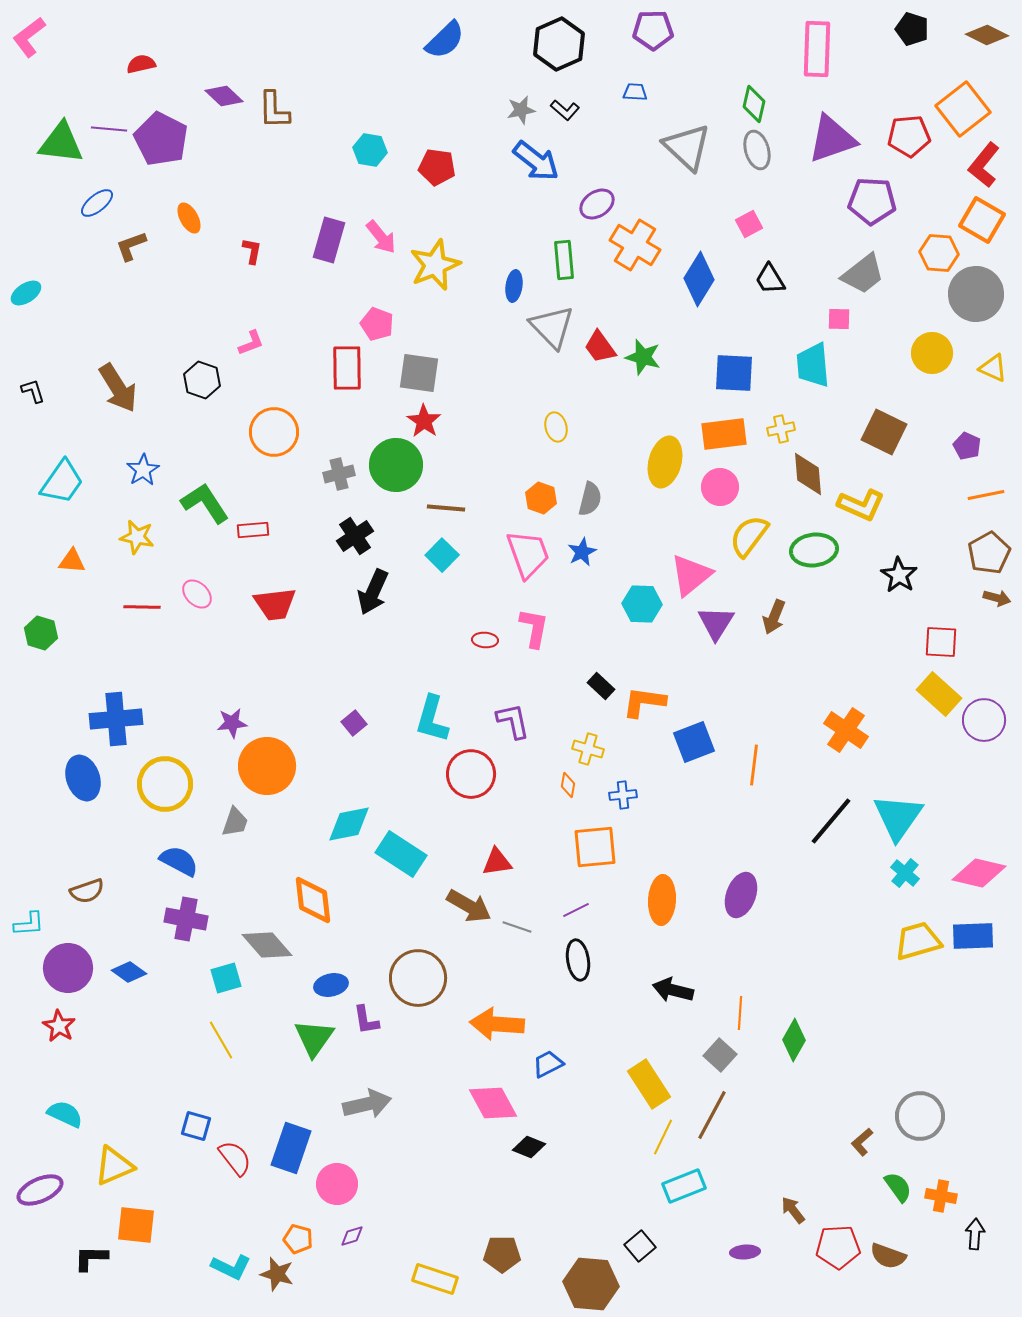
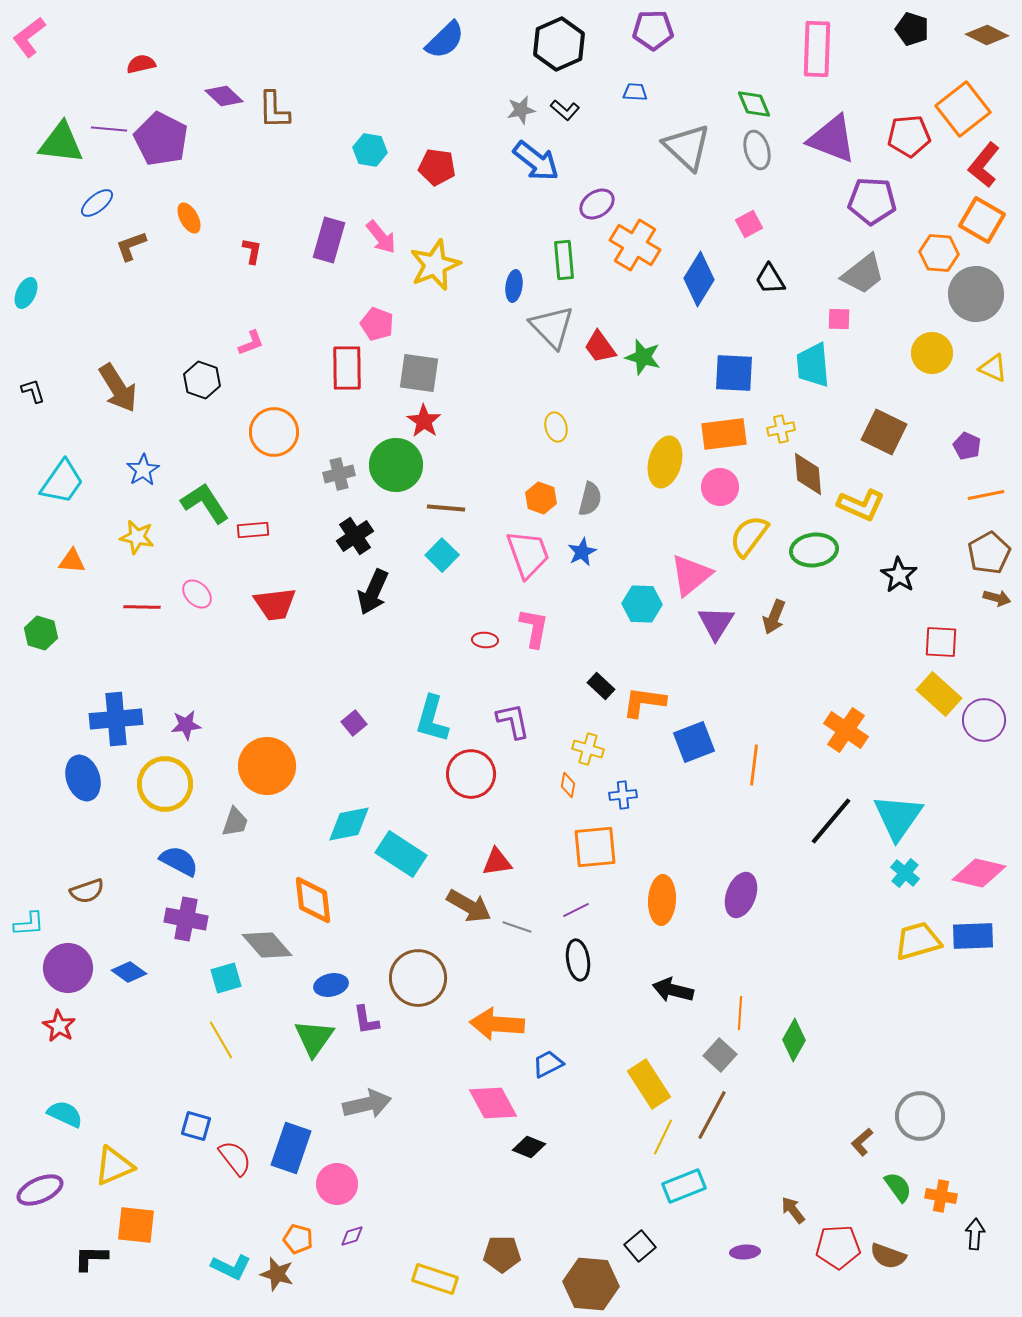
green diamond at (754, 104): rotated 36 degrees counterclockwise
purple triangle at (832, 139): rotated 40 degrees clockwise
cyan ellipse at (26, 293): rotated 32 degrees counterclockwise
purple star at (232, 723): moved 46 px left, 2 px down
